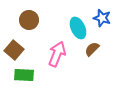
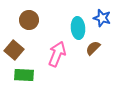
cyan ellipse: rotated 20 degrees clockwise
brown semicircle: moved 1 px right, 1 px up
